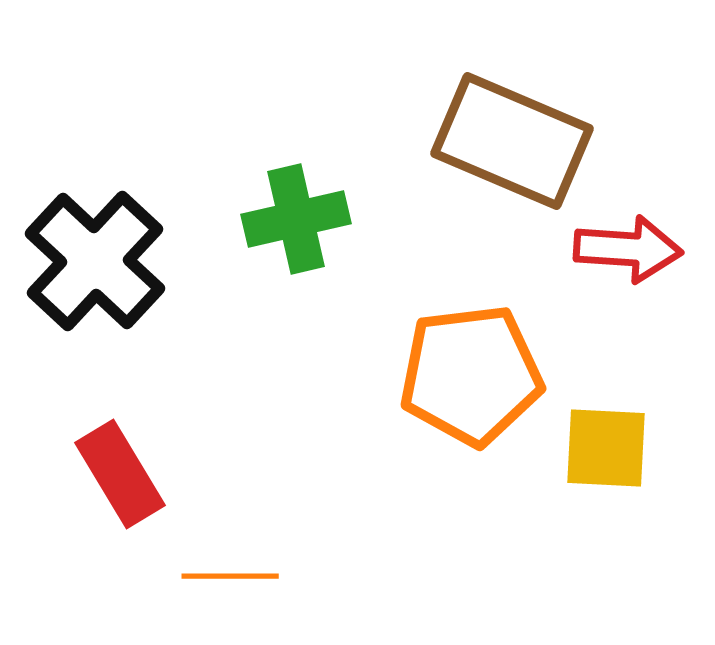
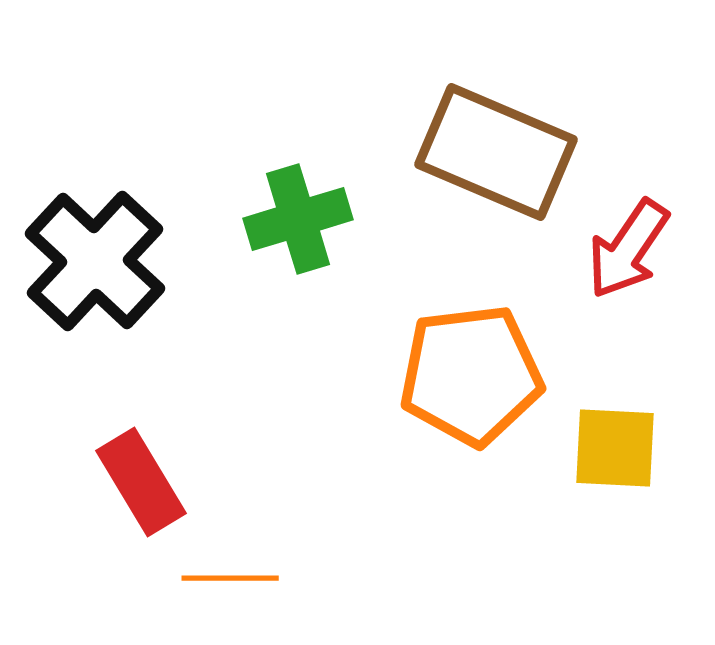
brown rectangle: moved 16 px left, 11 px down
green cross: moved 2 px right; rotated 4 degrees counterclockwise
red arrow: rotated 120 degrees clockwise
yellow square: moved 9 px right
red rectangle: moved 21 px right, 8 px down
orange line: moved 2 px down
